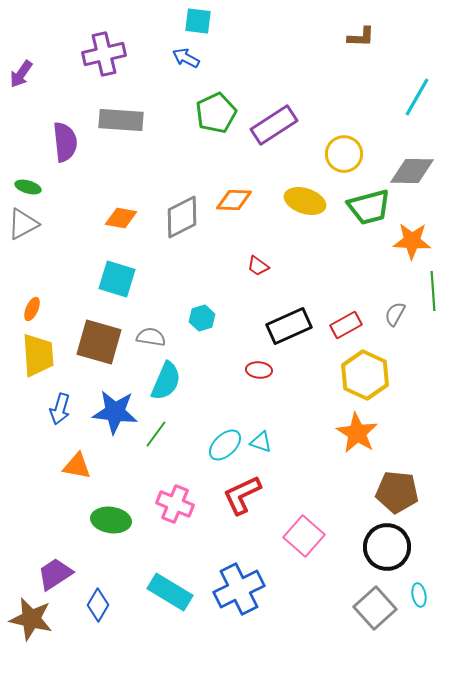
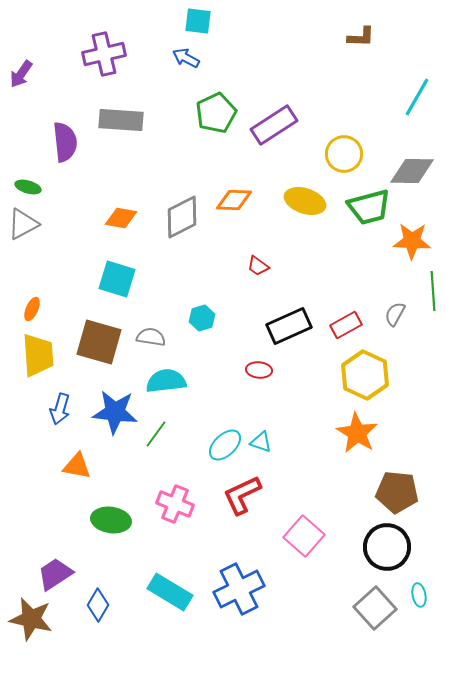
cyan semicircle at (166, 381): rotated 120 degrees counterclockwise
